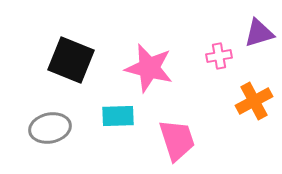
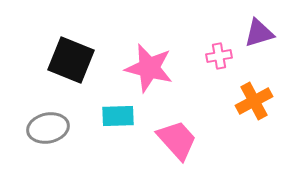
gray ellipse: moved 2 px left
pink trapezoid: rotated 24 degrees counterclockwise
